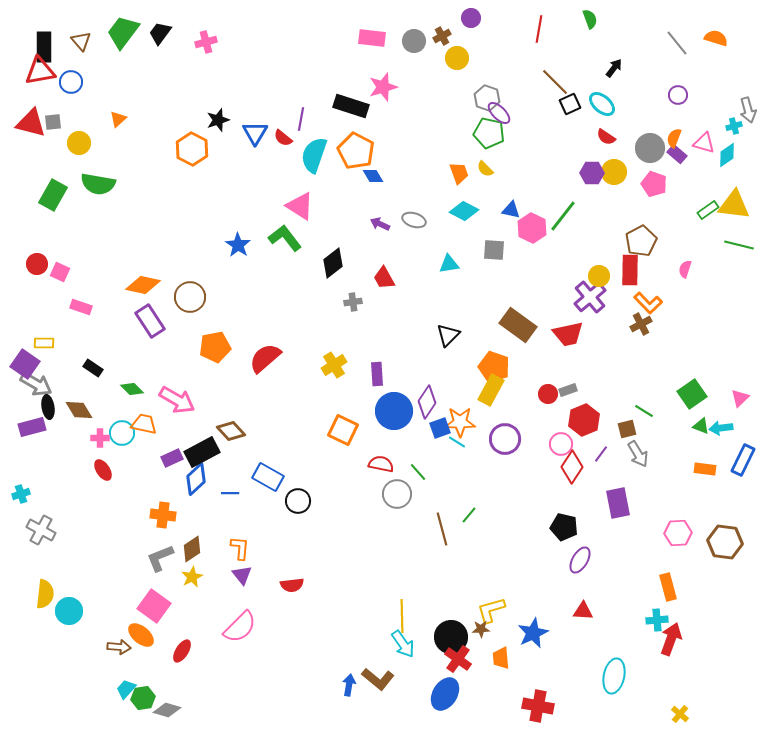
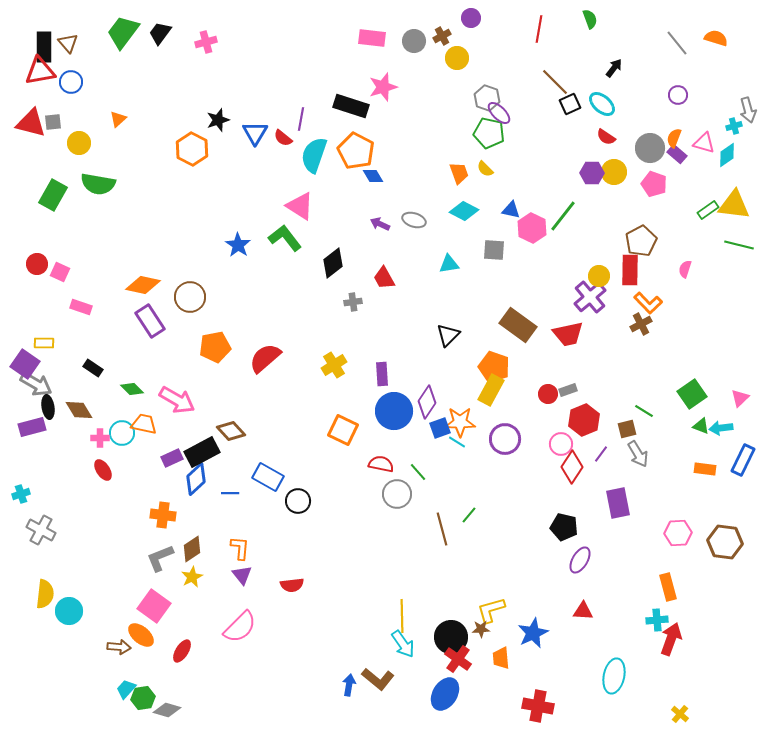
brown triangle at (81, 41): moved 13 px left, 2 px down
purple rectangle at (377, 374): moved 5 px right
